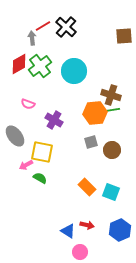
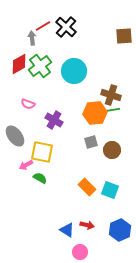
cyan square: moved 1 px left, 2 px up
blue triangle: moved 1 px left, 1 px up
